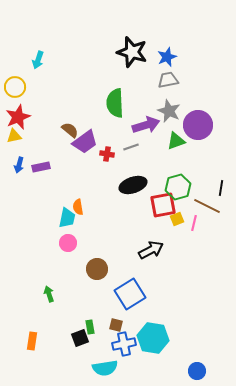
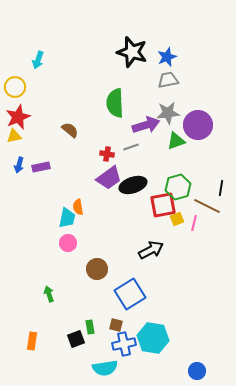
gray star: moved 1 px left, 2 px down; rotated 30 degrees counterclockwise
purple trapezoid: moved 24 px right, 36 px down
black square: moved 4 px left, 1 px down
